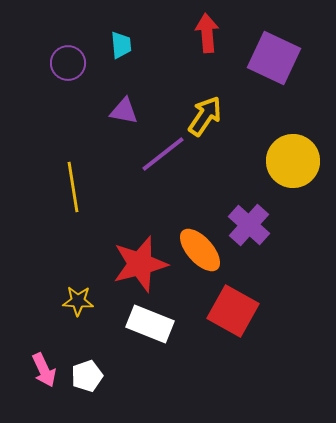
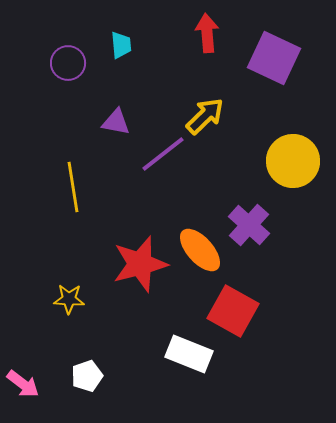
purple triangle: moved 8 px left, 11 px down
yellow arrow: rotated 12 degrees clockwise
yellow star: moved 9 px left, 2 px up
white rectangle: moved 39 px right, 30 px down
pink arrow: moved 21 px left, 14 px down; rotated 28 degrees counterclockwise
